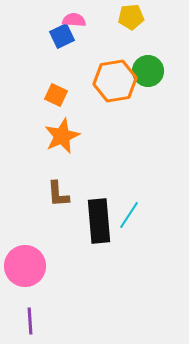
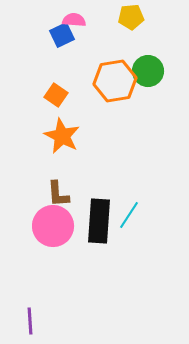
blue square: moved 1 px up
orange square: rotated 10 degrees clockwise
orange star: rotated 21 degrees counterclockwise
black rectangle: rotated 9 degrees clockwise
pink circle: moved 28 px right, 40 px up
